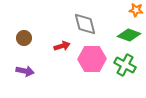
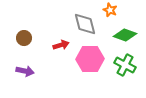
orange star: moved 26 px left; rotated 16 degrees clockwise
green diamond: moved 4 px left
red arrow: moved 1 px left, 1 px up
pink hexagon: moved 2 px left
